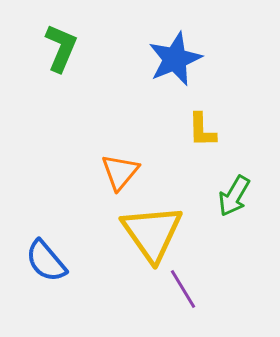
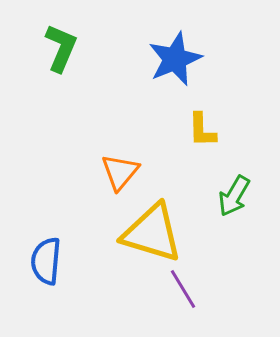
yellow triangle: rotated 38 degrees counterclockwise
blue semicircle: rotated 45 degrees clockwise
